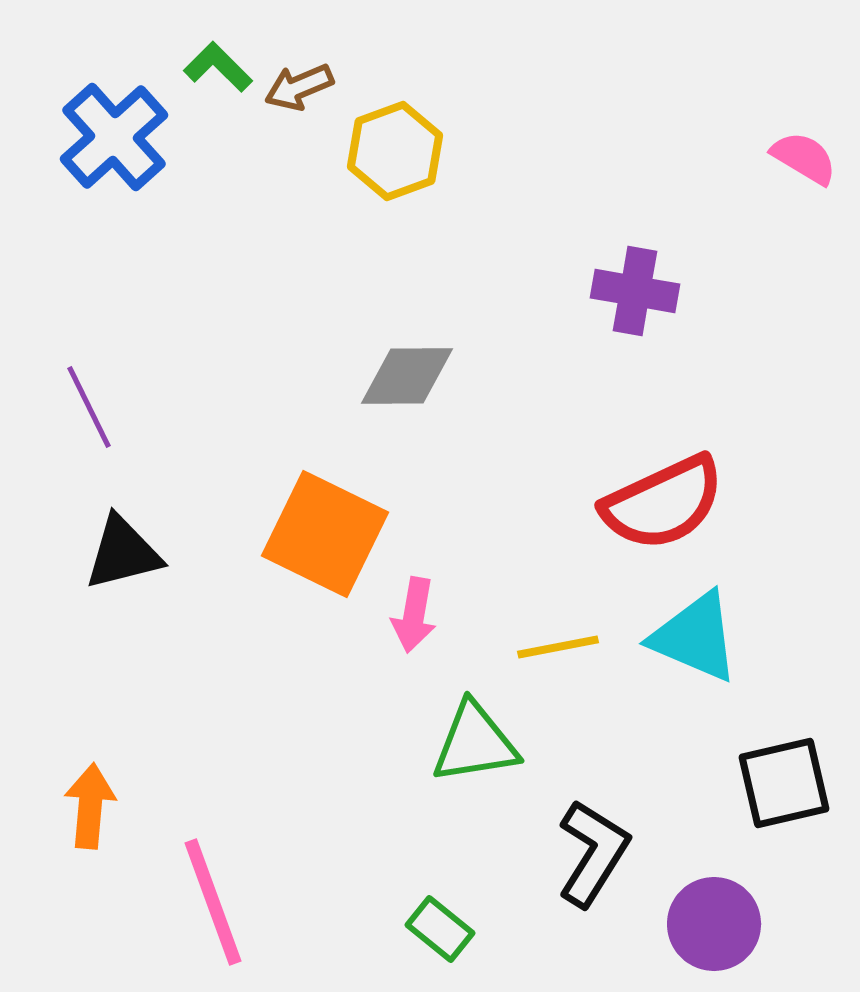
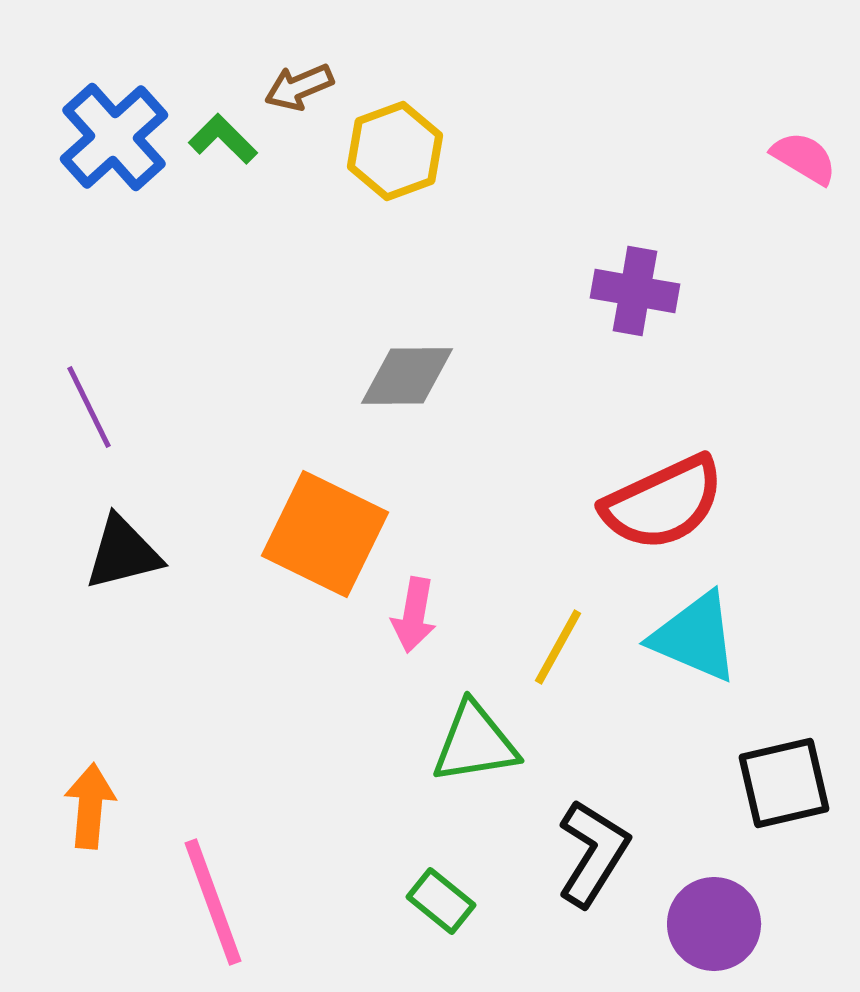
green L-shape: moved 5 px right, 72 px down
yellow line: rotated 50 degrees counterclockwise
green rectangle: moved 1 px right, 28 px up
